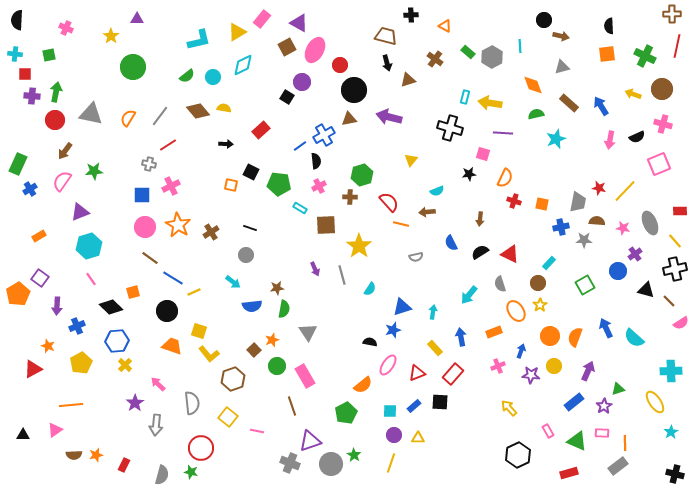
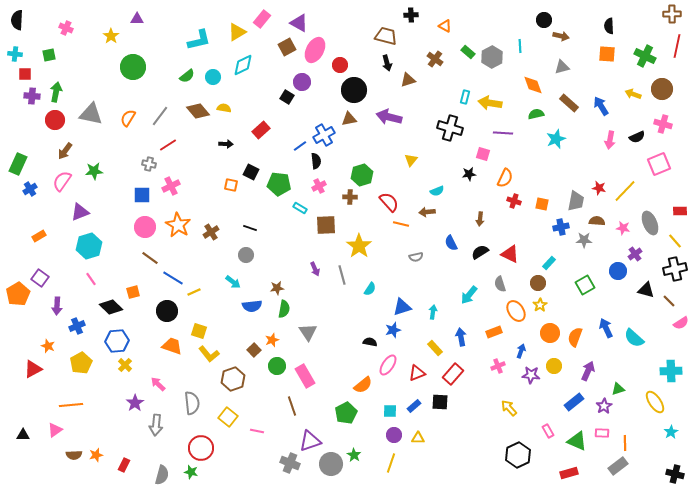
orange square at (607, 54): rotated 12 degrees clockwise
gray trapezoid at (578, 202): moved 2 px left, 1 px up
orange circle at (550, 336): moved 3 px up
